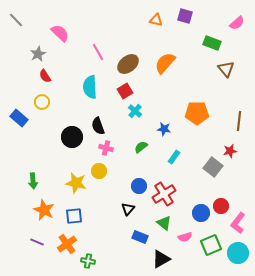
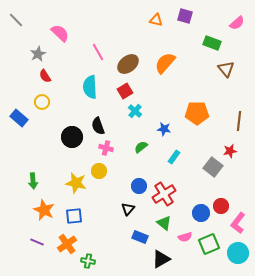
green square at (211, 245): moved 2 px left, 1 px up
